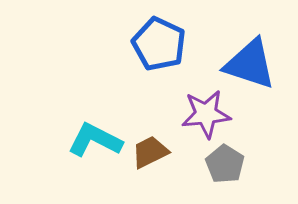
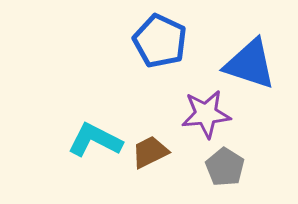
blue pentagon: moved 1 px right, 3 px up
gray pentagon: moved 3 px down
